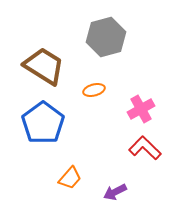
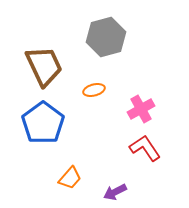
brown trapezoid: rotated 33 degrees clockwise
red L-shape: rotated 12 degrees clockwise
